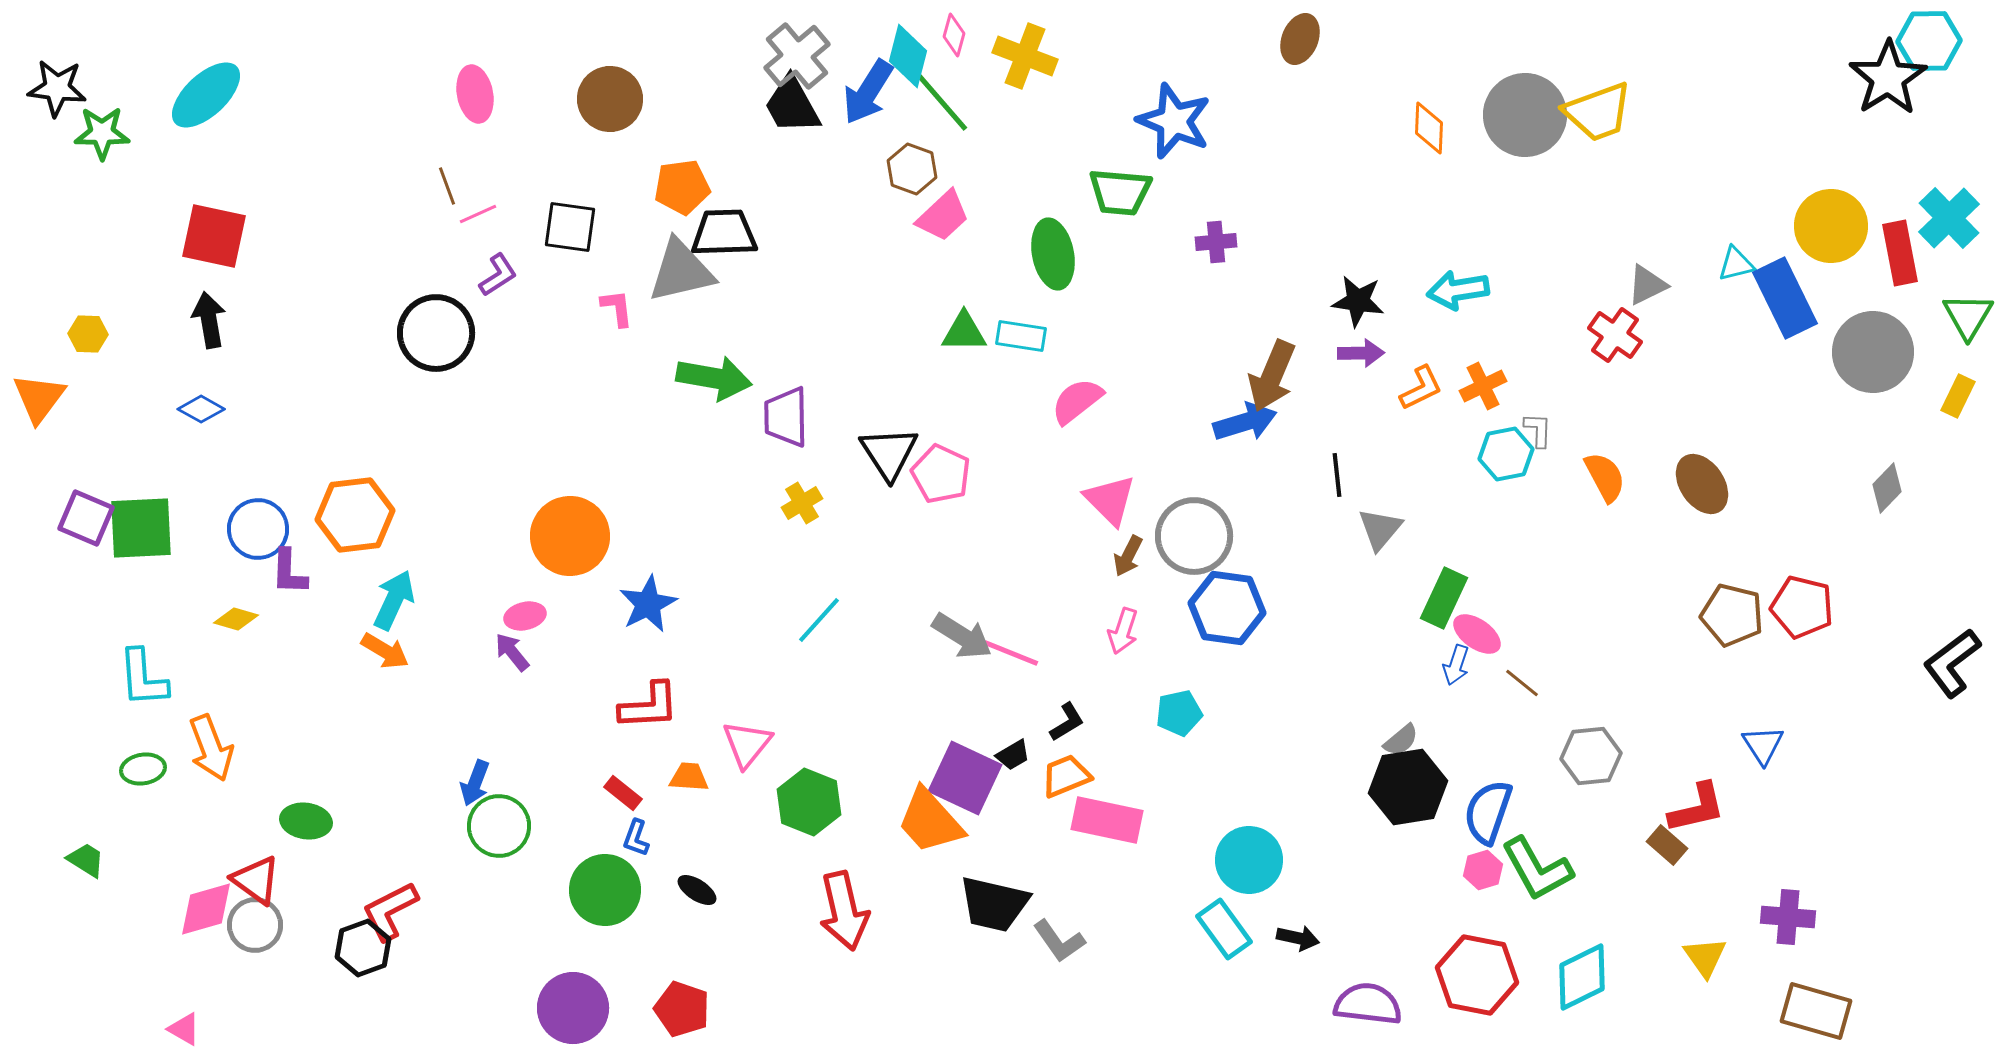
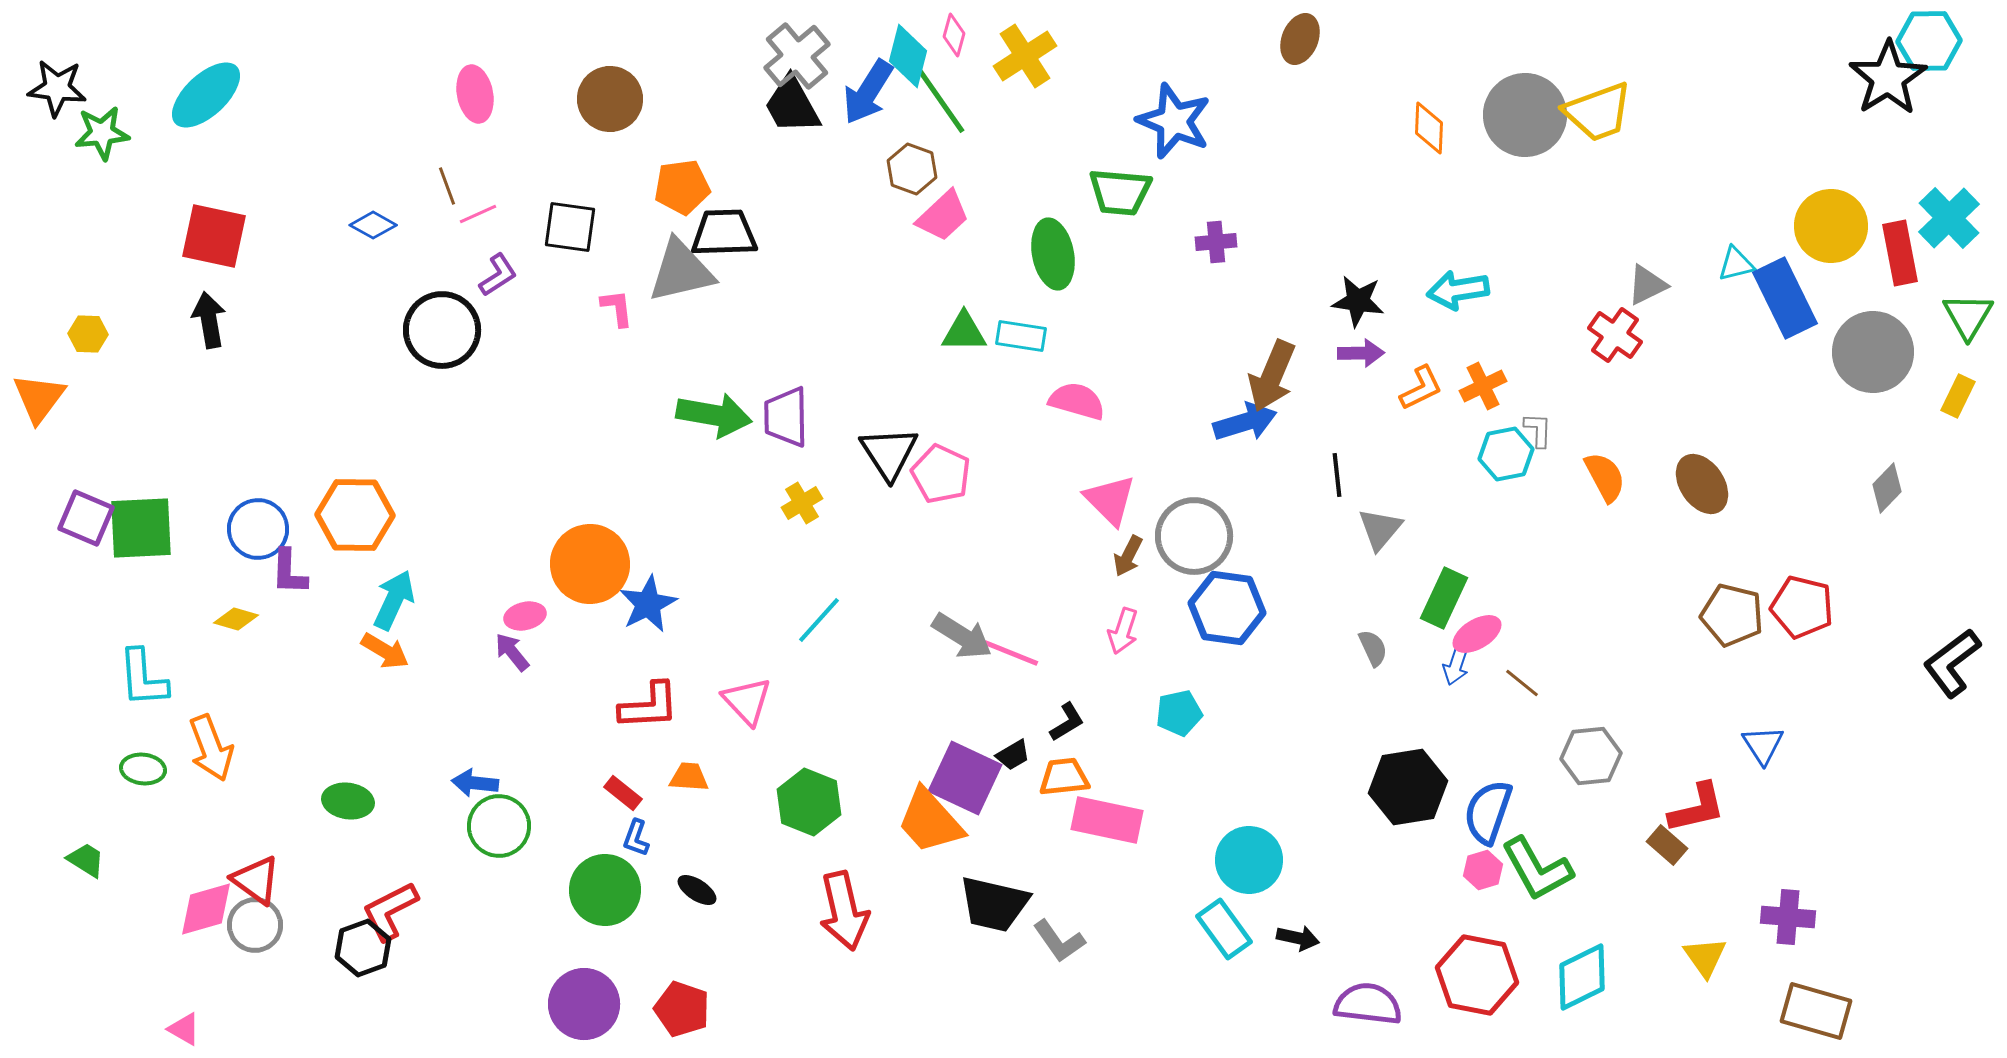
yellow cross at (1025, 56): rotated 36 degrees clockwise
green line at (941, 101): rotated 6 degrees clockwise
green star at (102, 133): rotated 6 degrees counterclockwise
black circle at (436, 333): moved 6 px right, 3 px up
green arrow at (714, 378): moved 37 px down
pink semicircle at (1077, 401): rotated 54 degrees clockwise
blue diamond at (201, 409): moved 172 px right, 184 px up
orange hexagon at (355, 515): rotated 8 degrees clockwise
orange circle at (570, 536): moved 20 px right, 28 px down
pink ellipse at (1477, 634): rotated 66 degrees counterclockwise
gray semicircle at (1401, 740): moved 28 px left, 92 px up; rotated 75 degrees counterclockwise
pink triangle at (747, 744): moved 43 px up; rotated 22 degrees counterclockwise
green ellipse at (143, 769): rotated 15 degrees clockwise
orange trapezoid at (1066, 776): moved 2 px left, 1 px down; rotated 16 degrees clockwise
blue arrow at (475, 783): rotated 75 degrees clockwise
green ellipse at (306, 821): moved 42 px right, 20 px up
purple circle at (573, 1008): moved 11 px right, 4 px up
